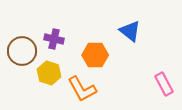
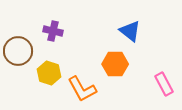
purple cross: moved 1 px left, 8 px up
brown circle: moved 4 px left
orange hexagon: moved 20 px right, 9 px down
